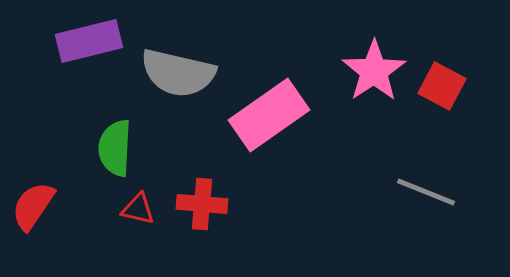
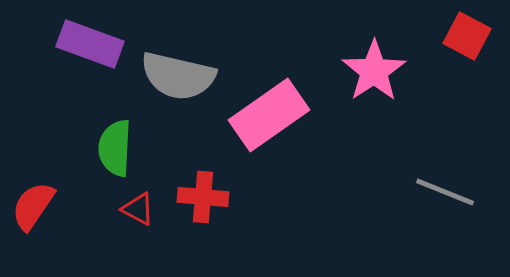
purple rectangle: moved 1 px right, 3 px down; rotated 34 degrees clockwise
gray semicircle: moved 3 px down
red square: moved 25 px right, 50 px up
gray line: moved 19 px right
red cross: moved 1 px right, 7 px up
red triangle: rotated 15 degrees clockwise
